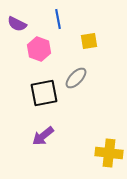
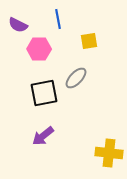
purple semicircle: moved 1 px right, 1 px down
pink hexagon: rotated 20 degrees counterclockwise
